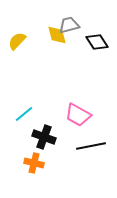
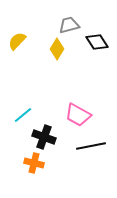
yellow diamond: moved 14 px down; rotated 45 degrees clockwise
cyan line: moved 1 px left, 1 px down
